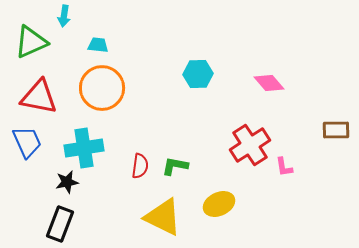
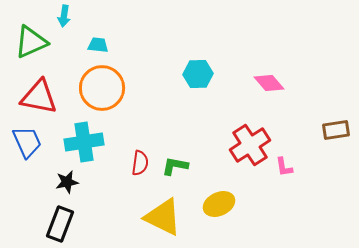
brown rectangle: rotated 8 degrees counterclockwise
cyan cross: moved 6 px up
red semicircle: moved 3 px up
